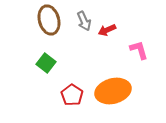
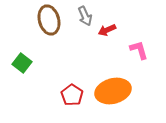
gray arrow: moved 1 px right, 5 px up
green square: moved 24 px left
